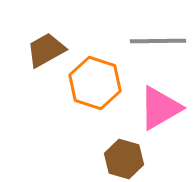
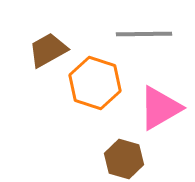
gray line: moved 14 px left, 7 px up
brown trapezoid: moved 2 px right
